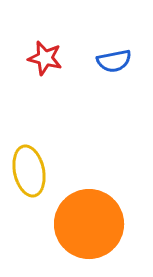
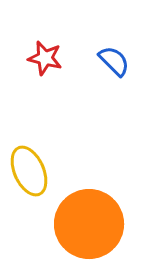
blue semicircle: rotated 124 degrees counterclockwise
yellow ellipse: rotated 12 degrees counterclockwise
